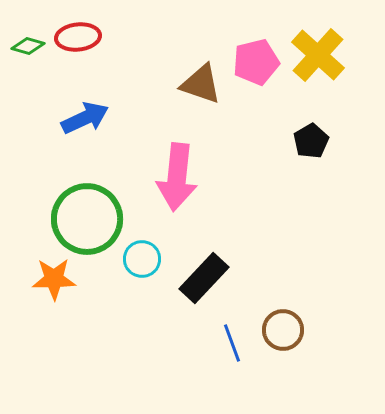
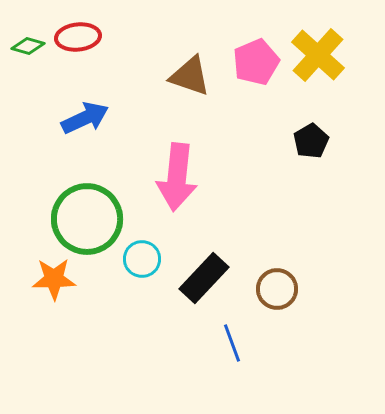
pink pentagon: rotated 9 degrees counterclockwise
brown triangle: moved 11 px left, 8 px up
brown circle: moved 6 px left, 41 px up
